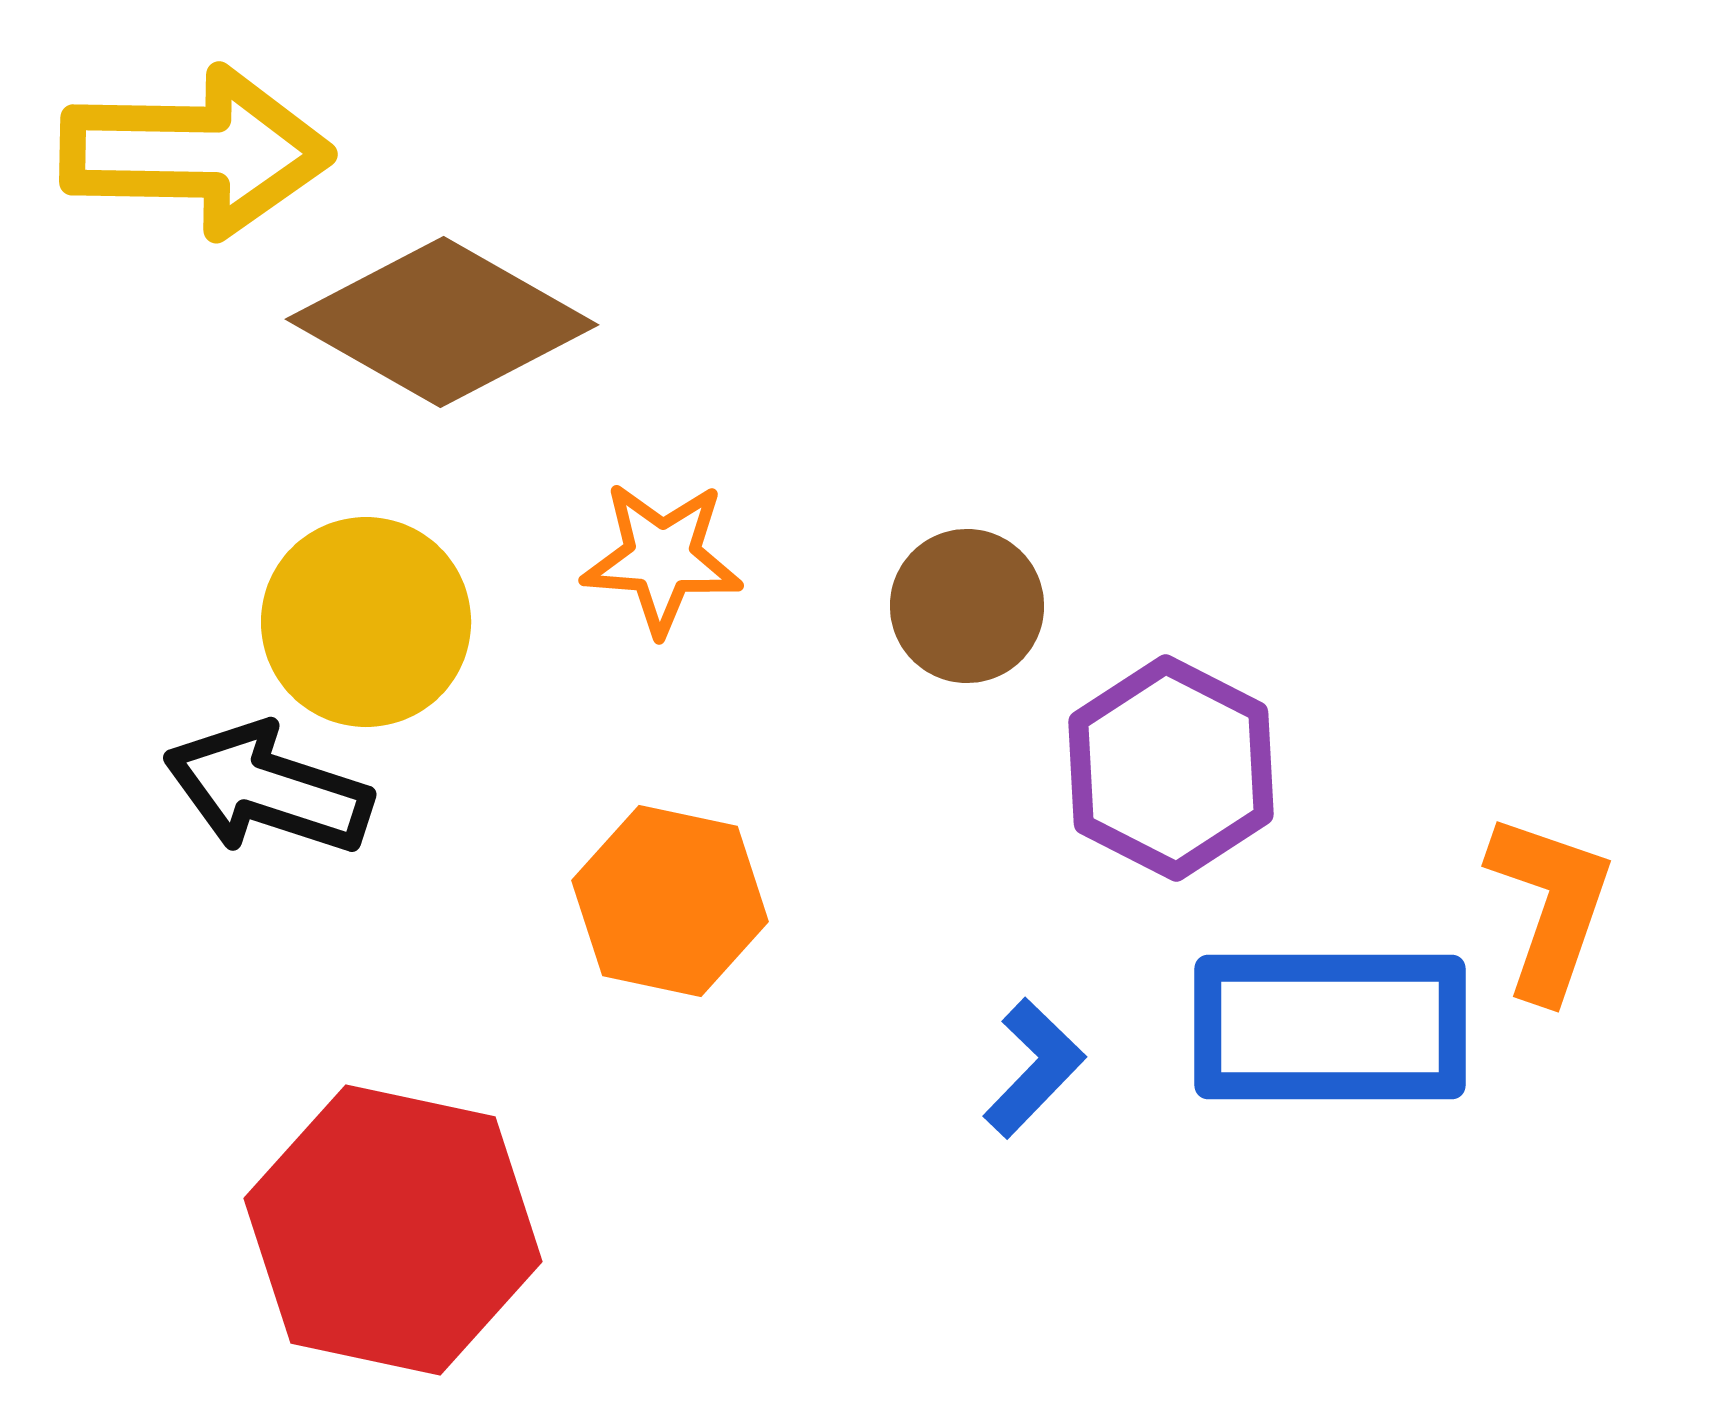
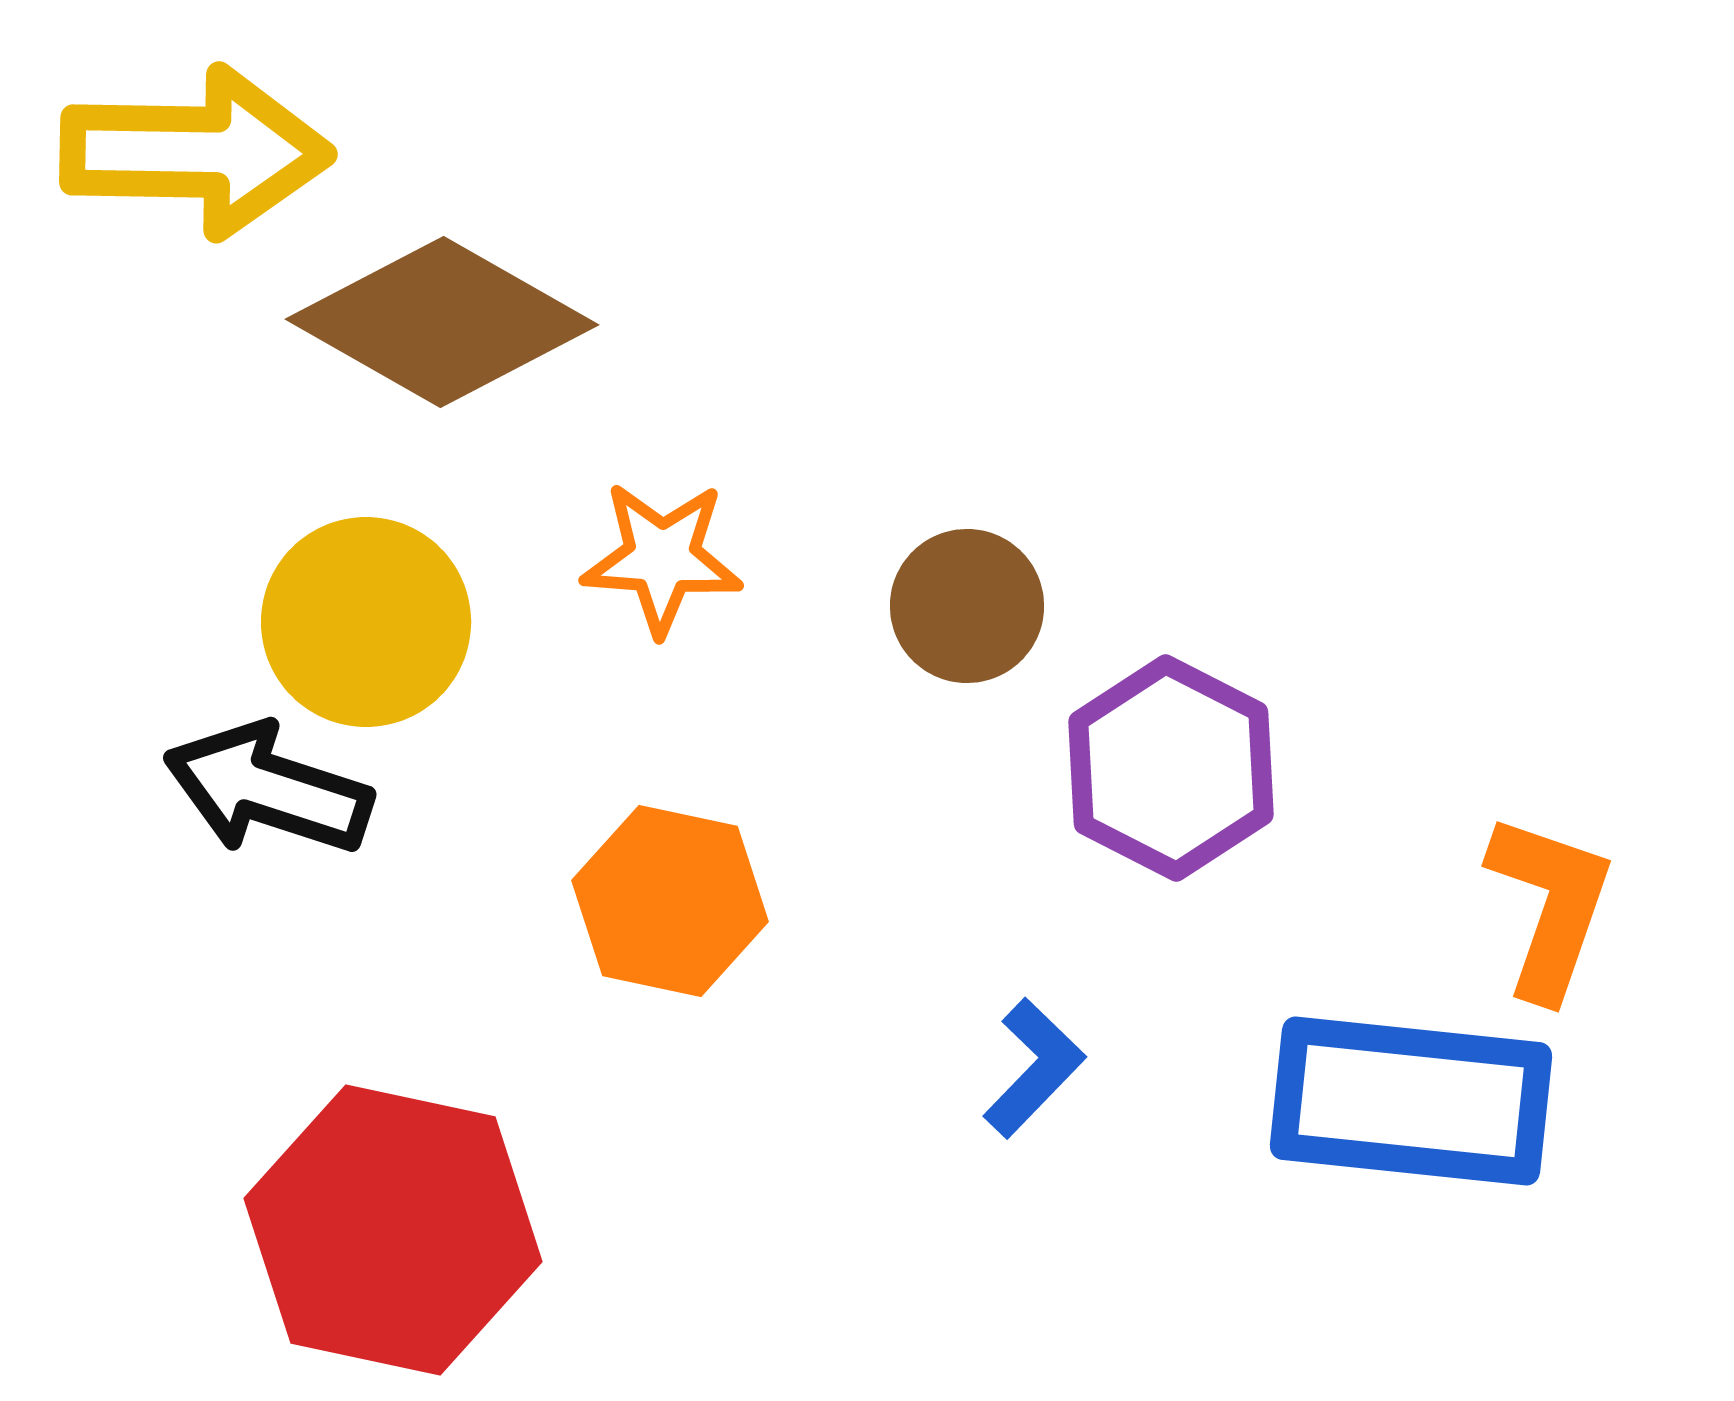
blue rectangle: moved 81 px right, 74 px down; rotated 6 degrees clockwise
